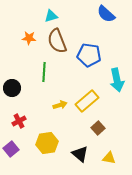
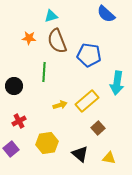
cyan arrow: moved 3 px down; rotated 20 degrees clockwise
black circle: moved 2 px right, 2 px up
